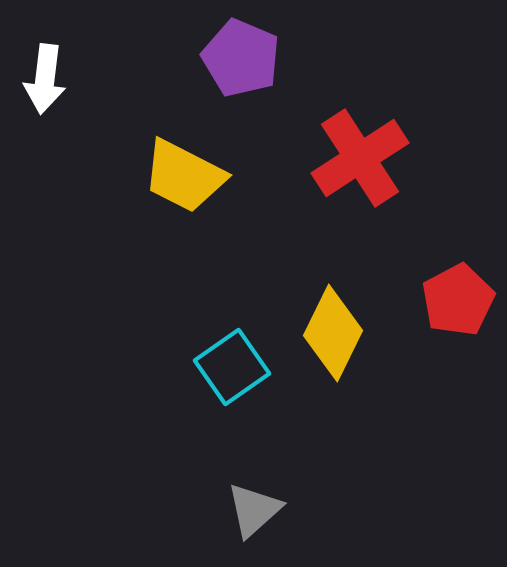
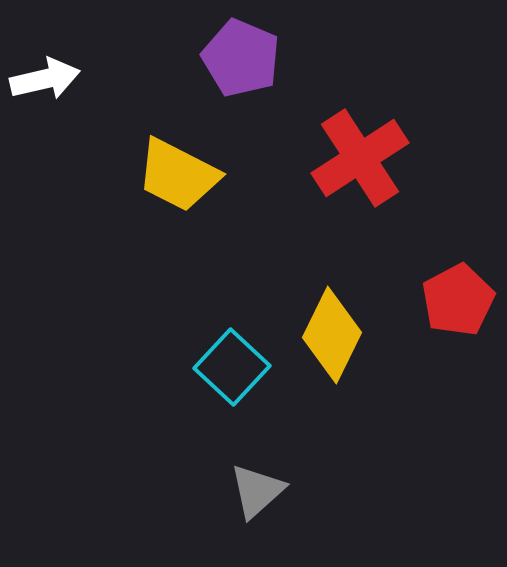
white arrow: rotated 110 degrees counterclockwise
yellow trapezoid: moved 6 px left, 1 px up
yellow diamond: moved 1 px left, 2 px down
cyan square: rotated 12 degrees counterclockwise
gray triangle: moved 3 px right, 19 px up
